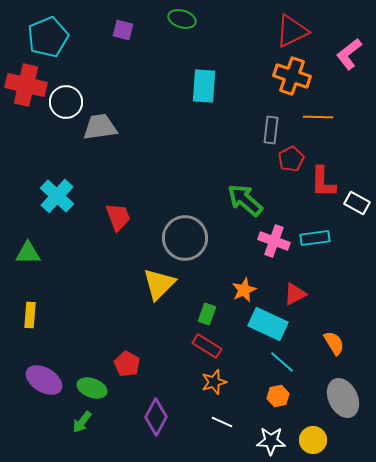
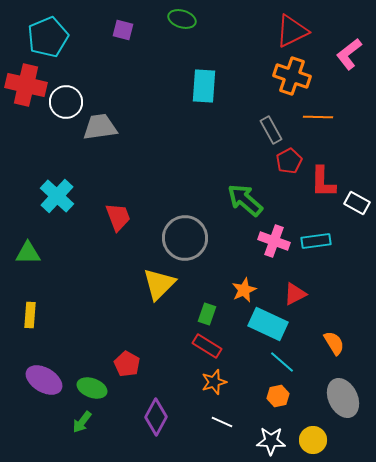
gray rectangle at (271, 130): rotated 36 degrees counterclockwise
red pentagon at (291, 159): moved 2 px left, 2 px down
cyan rectangle at (315, 238): moved 1 px right, 3 px down
